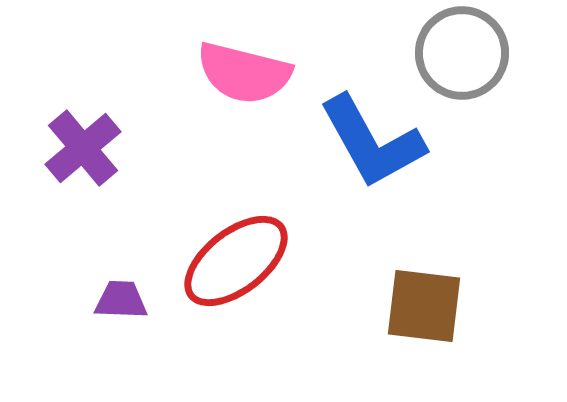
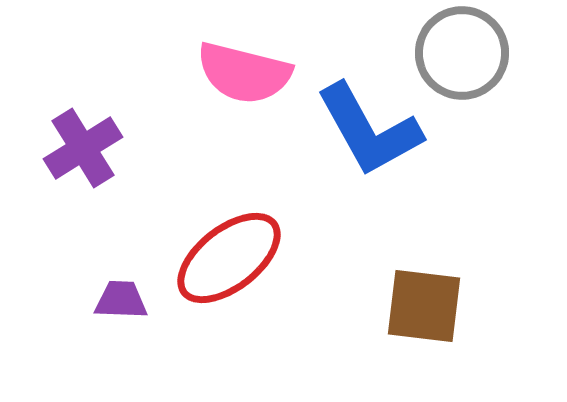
blue L-shape: moved 3 px left, 12 px up
purple cross: rotated 8 degrees clockwise
red ellipse: moved 7 px left, 3 px up
